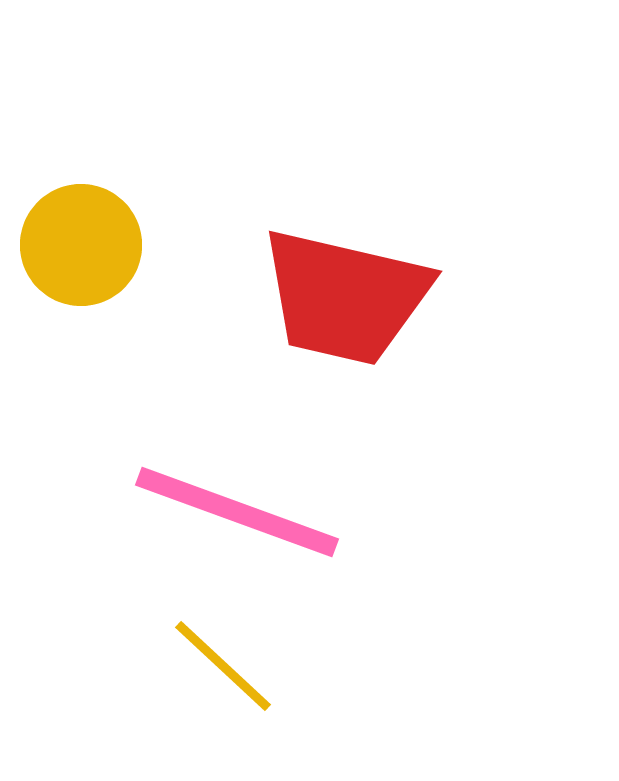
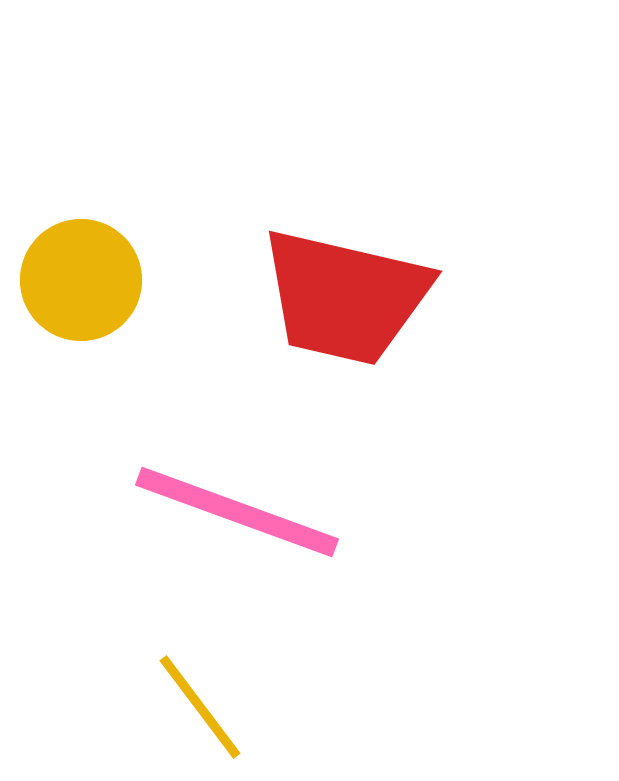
yellow circle: moved 35 px down
yellow line: moved 23 px left, 41 px down; rotated 10 degrees clockwise
